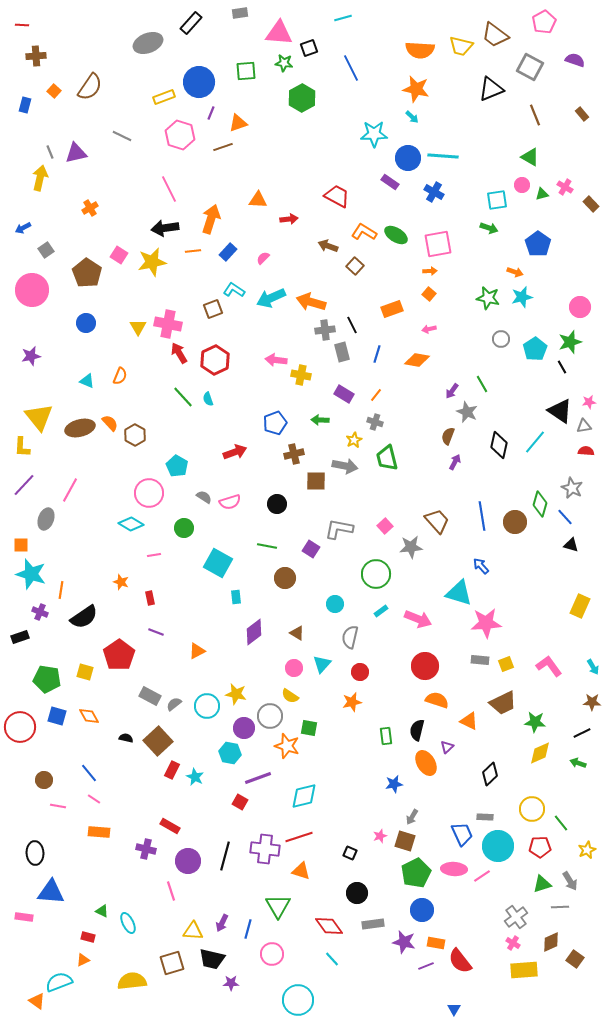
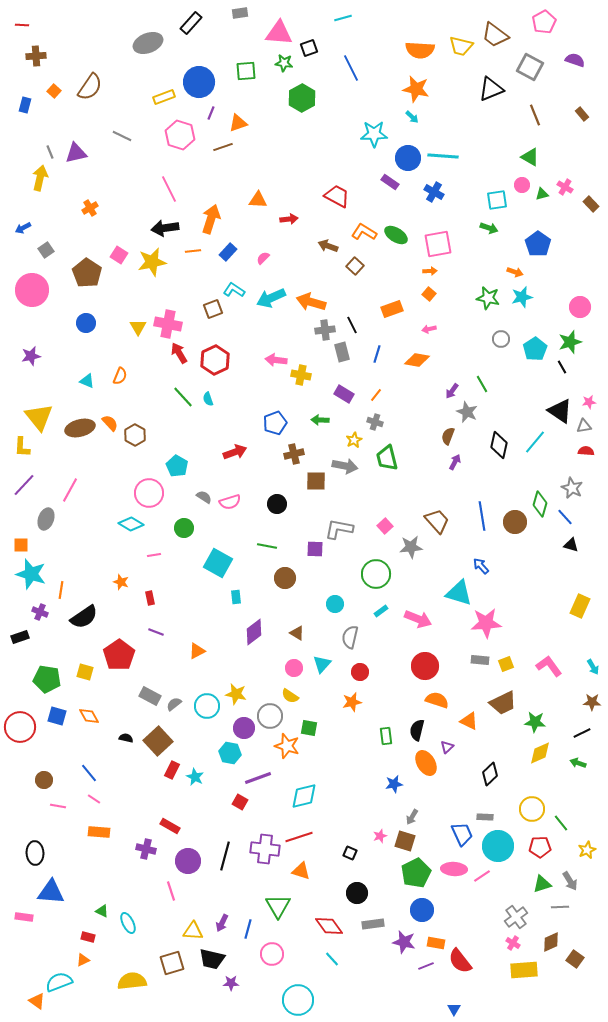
purple square at (311, 549): moved 4 px right; rotated 30 degrees counterclockwise
